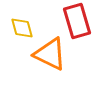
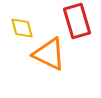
orange triangle: moved 1 px left
